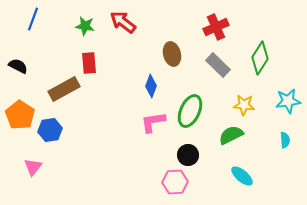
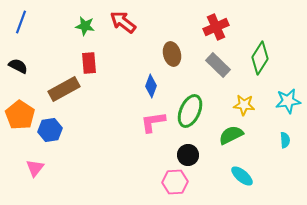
blue line: moved 12 px left, 3 px down
pink triangle: moved 2 px right, 1 px down
